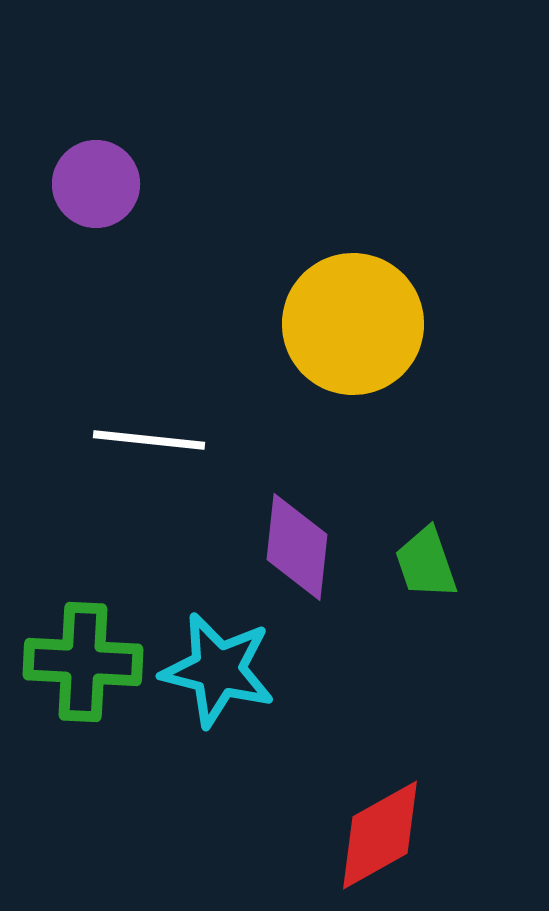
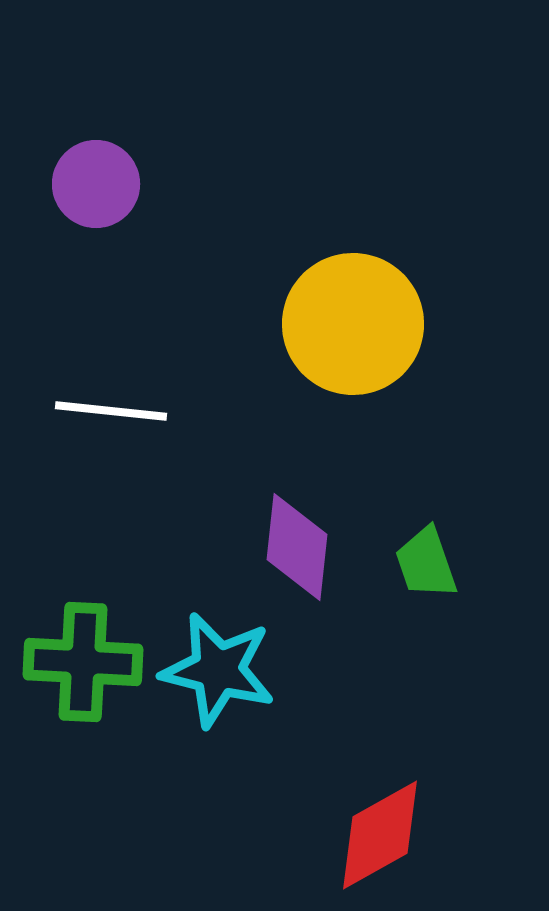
white line: moved 38 px left, 29 px up
